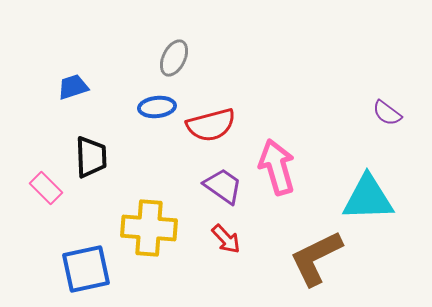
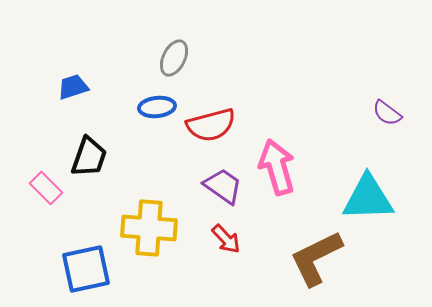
black trapezoid: moved 2 px left; rotated 21 degrees clockwise
